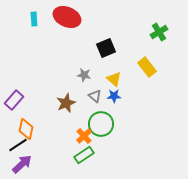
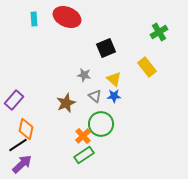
orange cross: moved 1 px left
